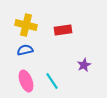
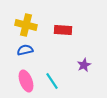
red rectangle: rotated 12 degrees clockwise
